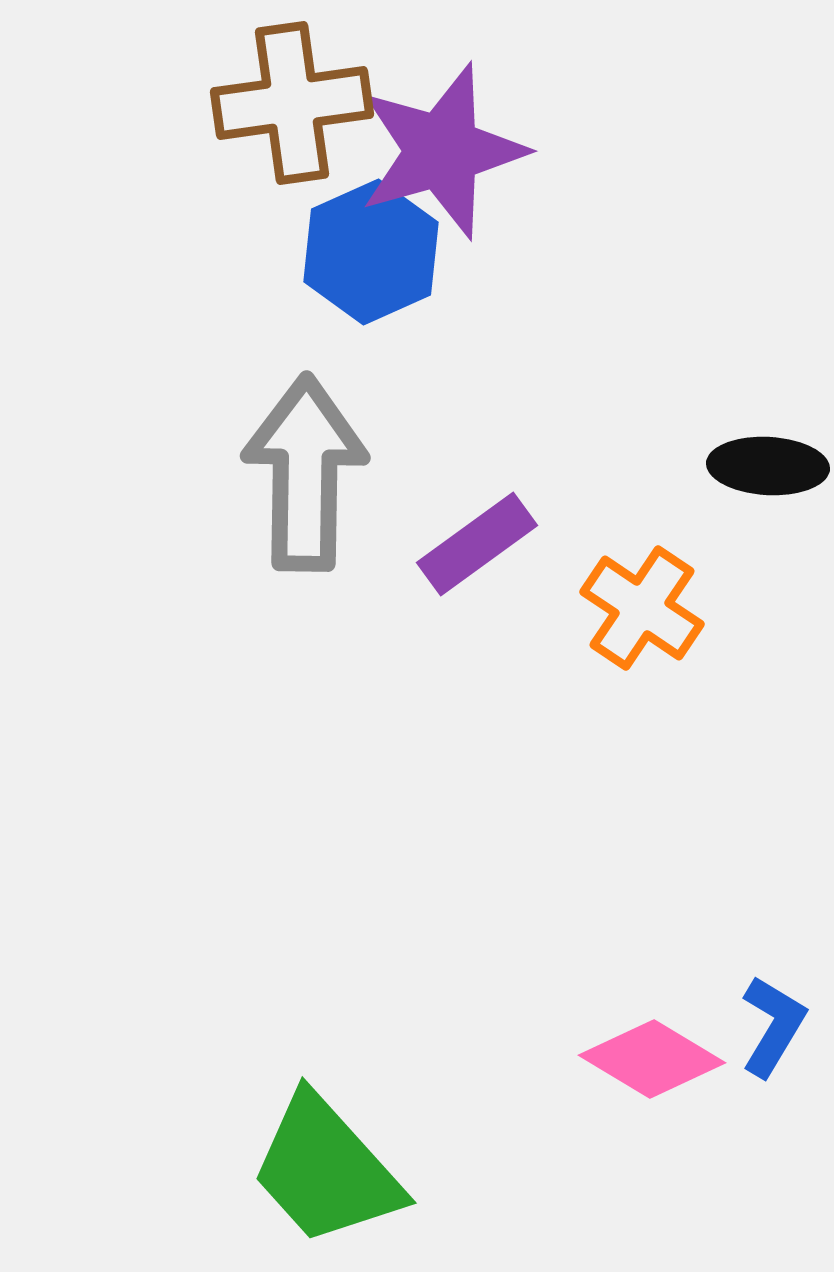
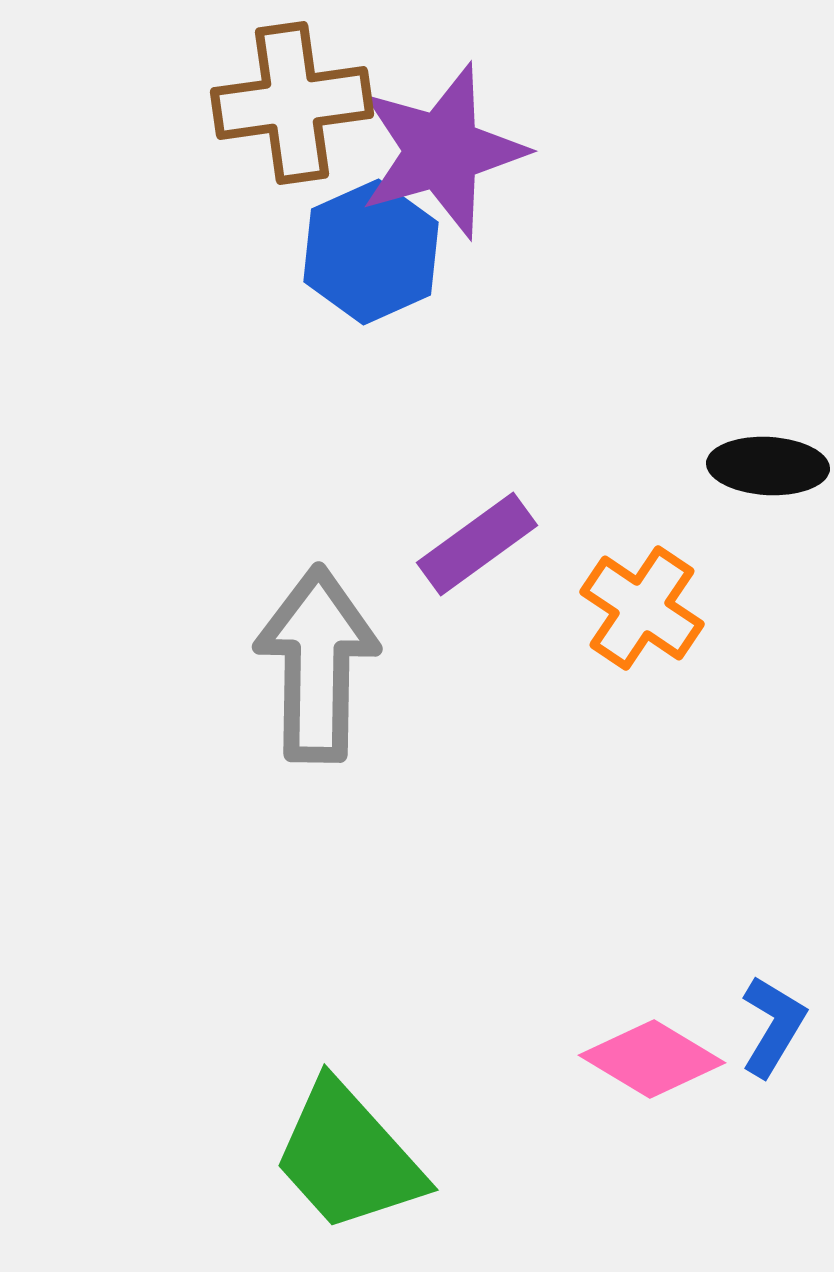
gray arrow: moved 12 px right, 191 px down
green trapezoid: moved 22 px right, 13 px up
